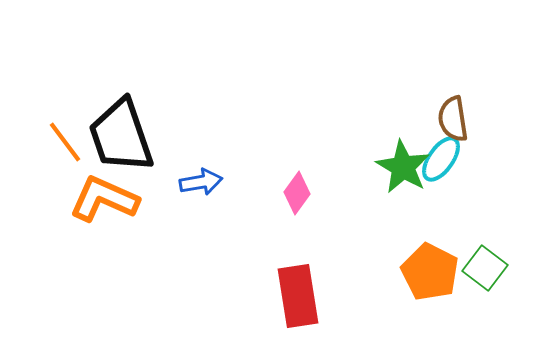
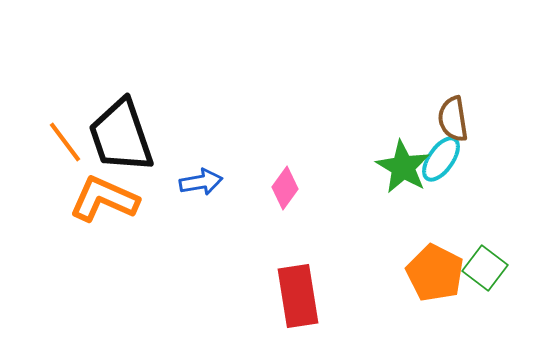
pink diamond: moved 12 px left, 5 px up
orange pentagon: moved 5 px right, 1 px down
